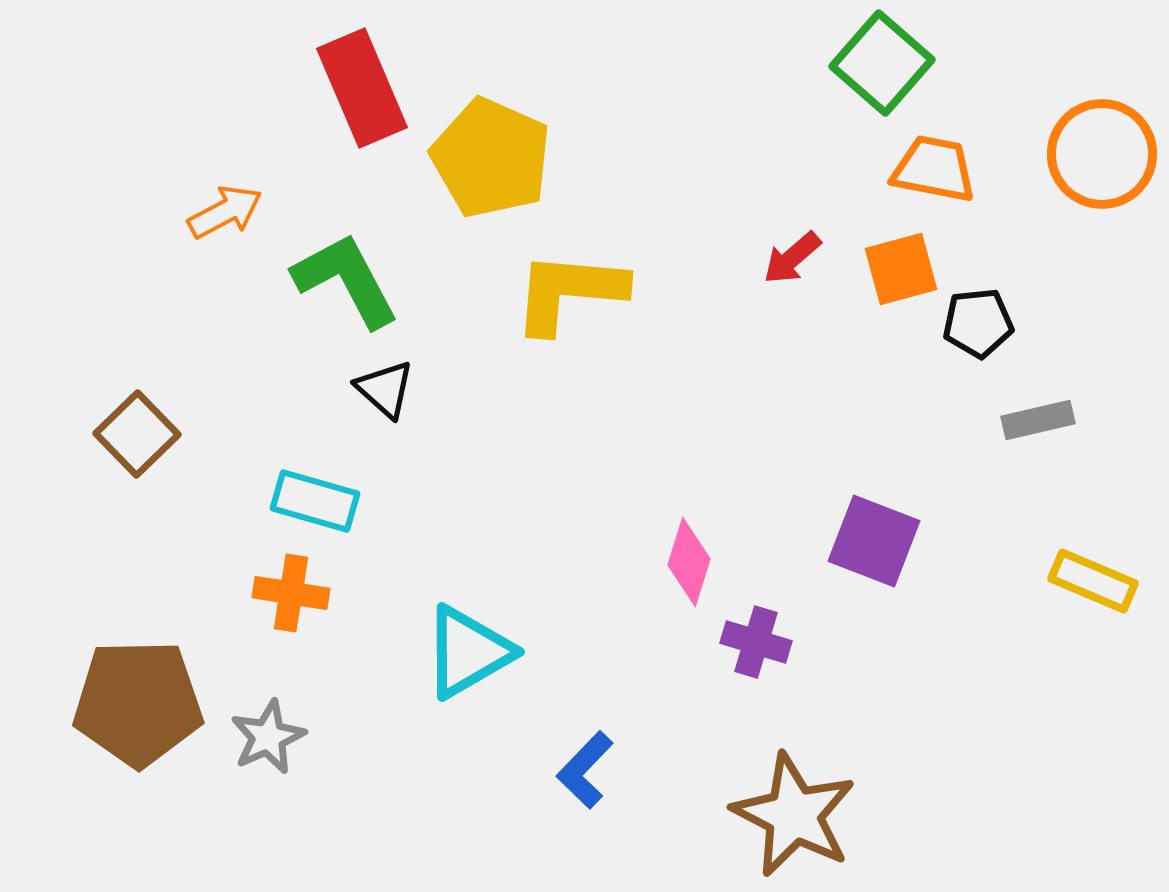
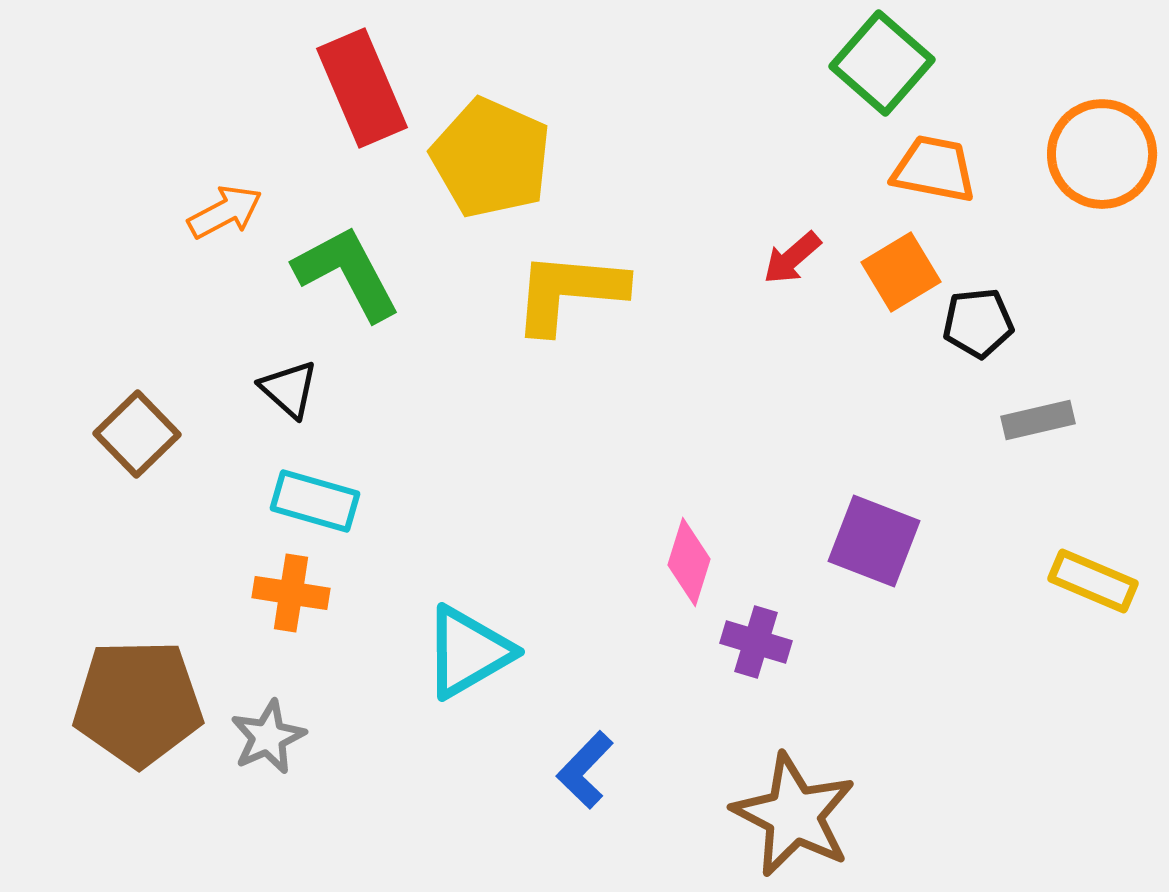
orange square: moved 3 px down; rotated 16 degrees counterclockwise
green L-shape: moved 1 px right, 7 px up
black triangle: moved 96 px left
